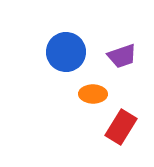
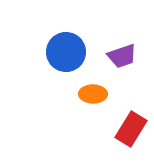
red rectangle: moved 10 px right, 2 px down
